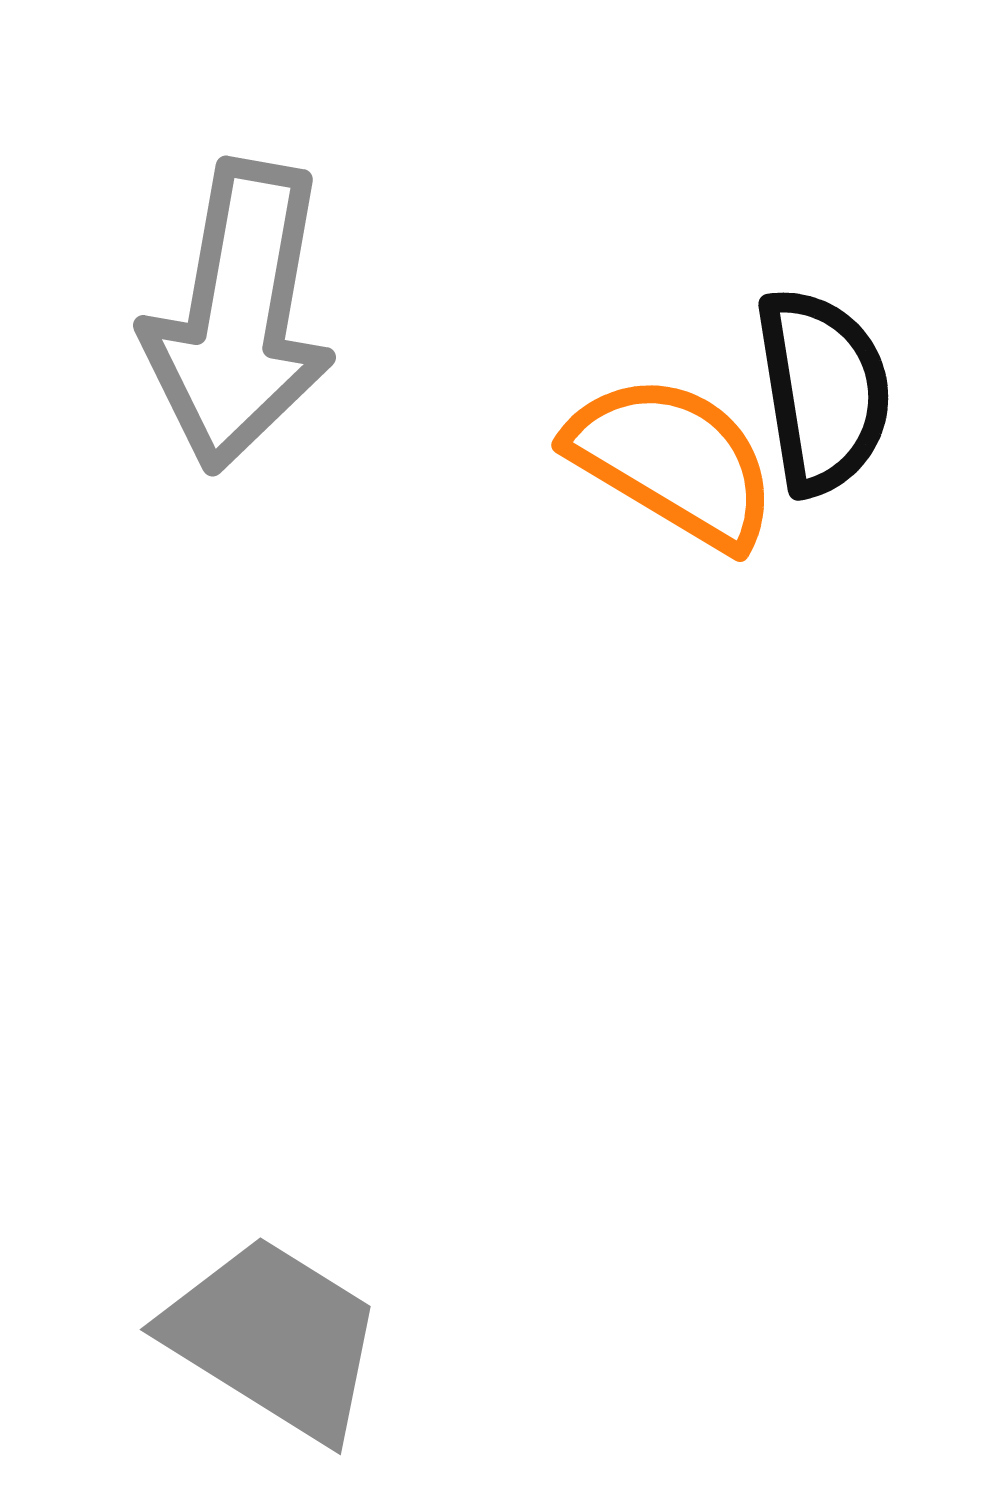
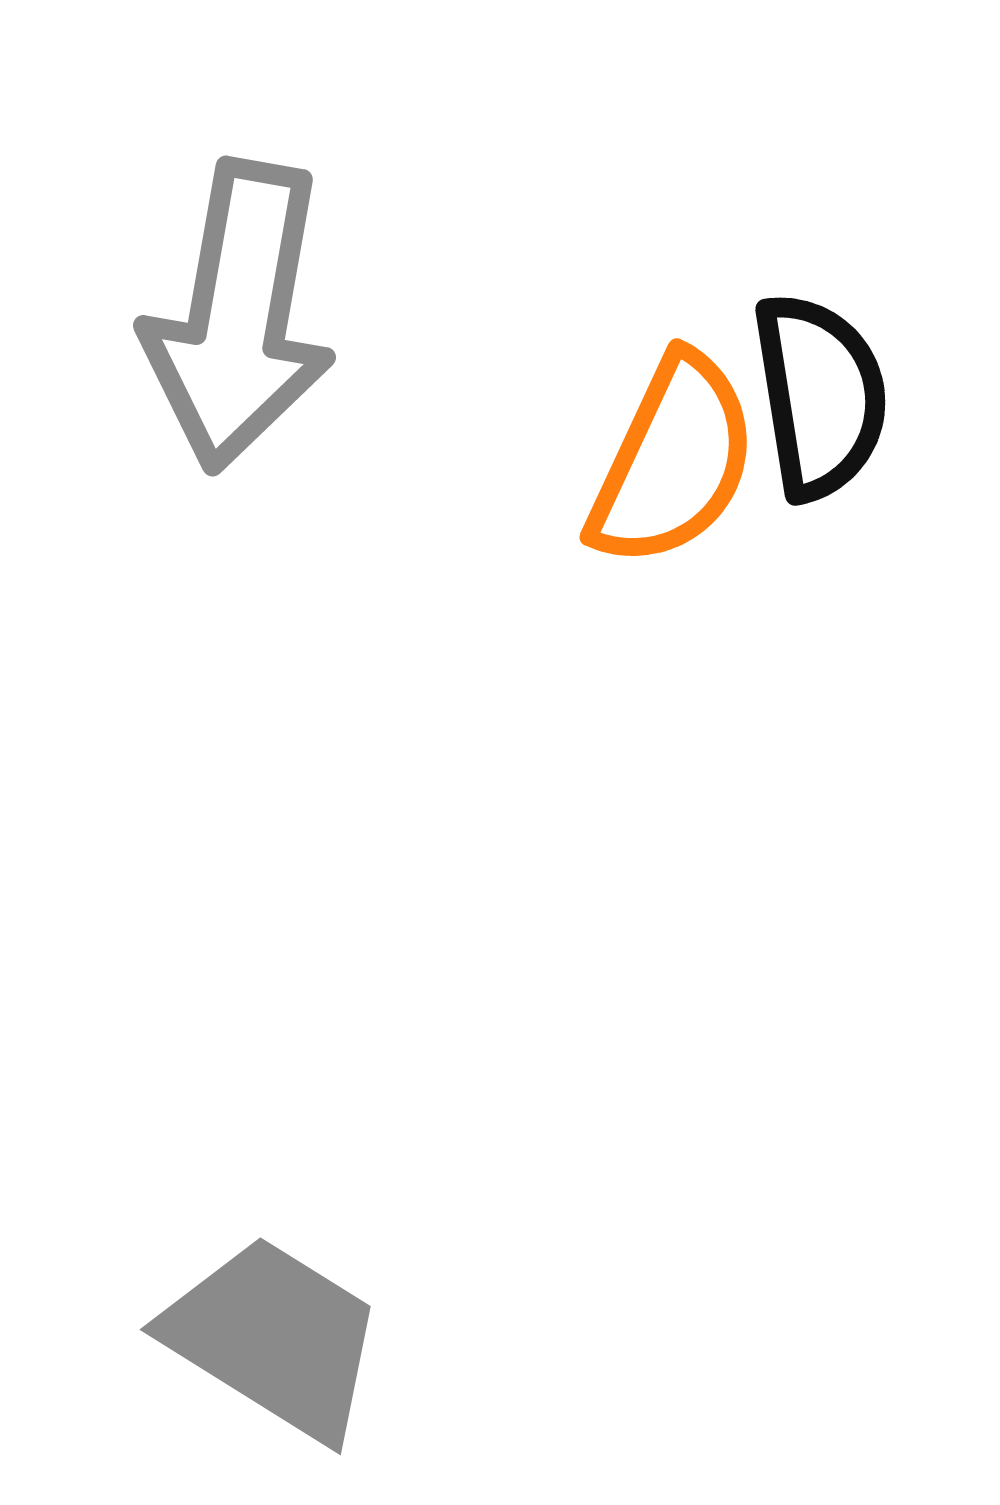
black semicircle: moved 3 px left, 5 px down
orange semicircle: rotated 84 degrees clockwise
